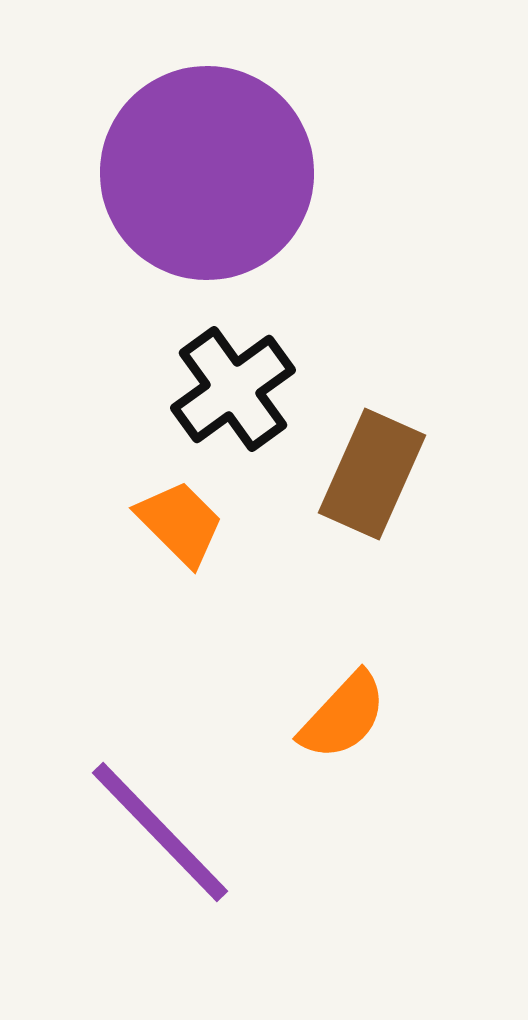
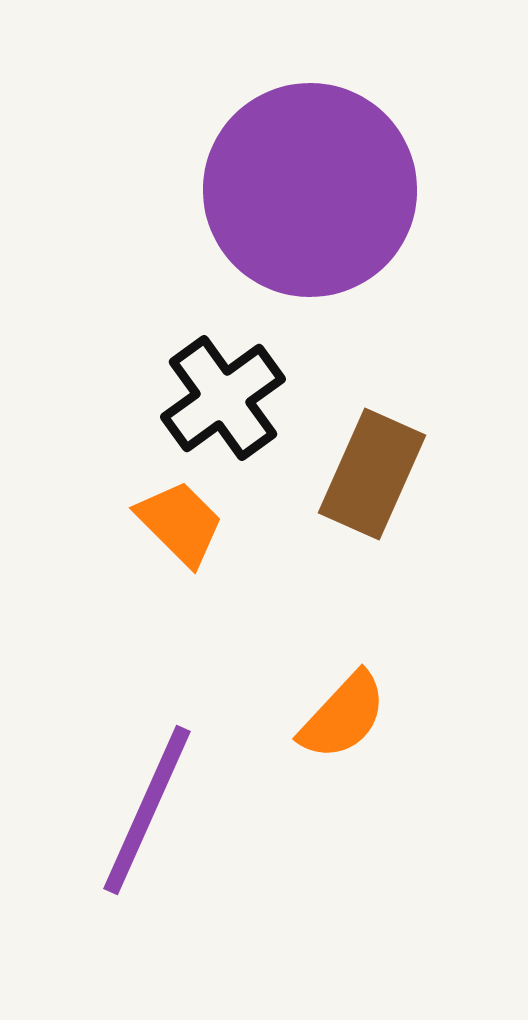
purple circle: moved 103 px right, 17 px down
black cross: moved 10 px left, 9 px down
purple line: moved 13 px left, 22 px up; rotated 68 degrees clockwise
